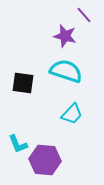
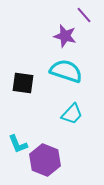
purple hexagon: rotated 16 degrees clockwise
